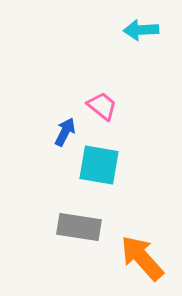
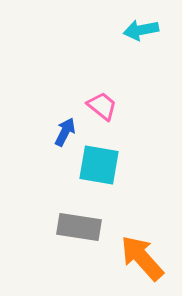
cyan arrow: rotated 8 degrees counterclockwise
